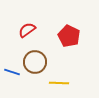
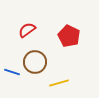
yellow line: rotated 18 degrees counterclockwise
